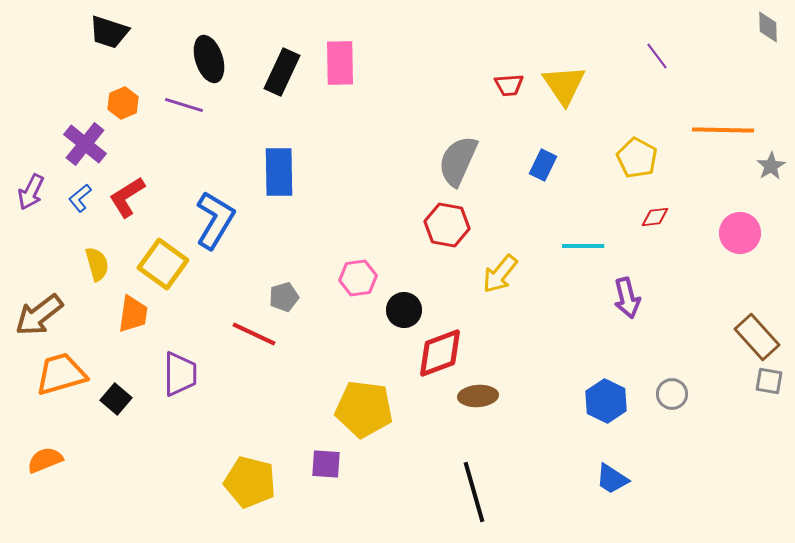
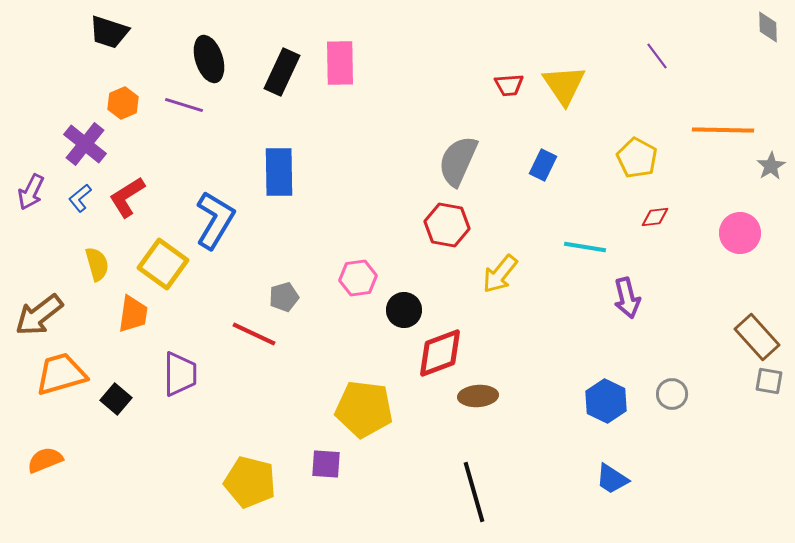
cyan line at (583, 246): moved 2 px right, 1 px down; rotated 9 degrees clockwise
